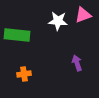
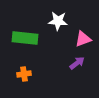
pink triangle: moved 24 px down
green rectangle: moved 8 px right, 3 px down
purple arrow: rotated 70 degrees clockwise
